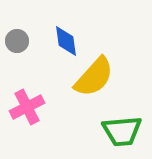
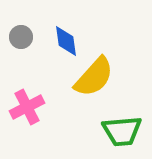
gray circle: moved 4 px right, 4 px up
